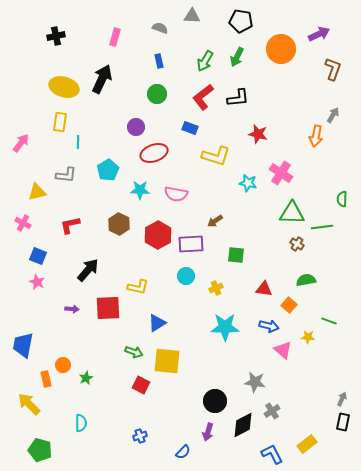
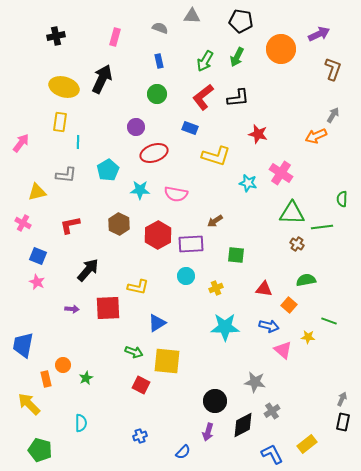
orange arrow at (316, 136): rotated 55 degrees clockwise
